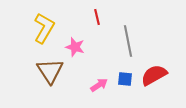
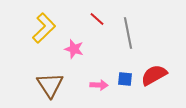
red line: moved 2 px down; rotated 35 degrees counterclockwise
yellow L-shape: rotated 16 degrees clockwise
gray line: moved 8 px up
pink star: moved 1 px left, 2 px down
brown triangle: moved 14 px down
pink arrow: rotated 36 degrees clockwise
